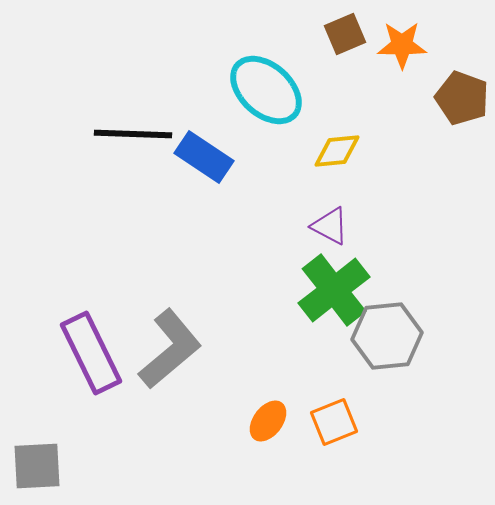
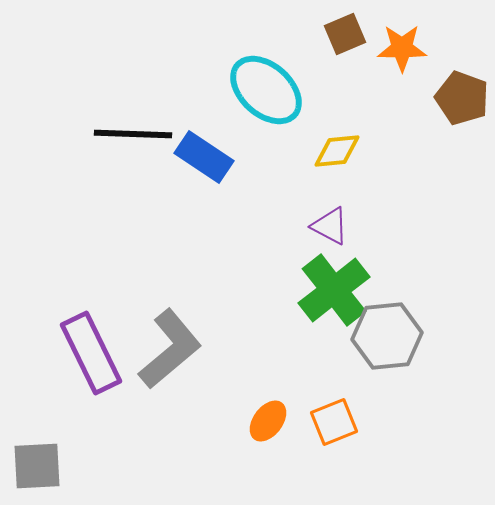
orange star: moved 3 px down
